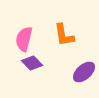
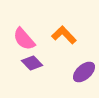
orange L-shape: rotated 145 degrees clockwise
pink semicircle: rotated 55 degrees counterclockwise
